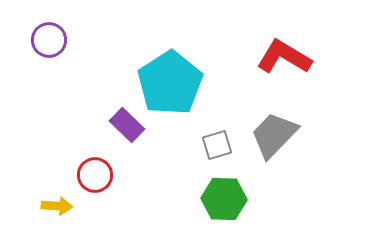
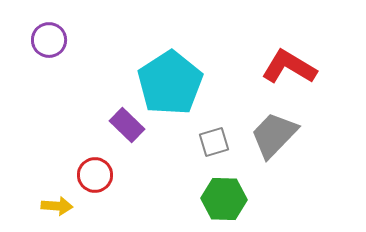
red L-shape: moved 5 px right, 10 px down
gray square: moved 3 px left, 3 px up
